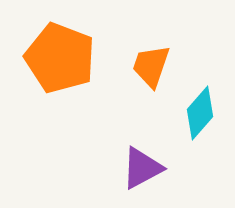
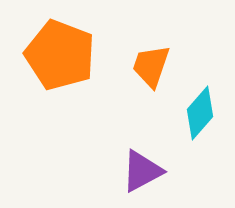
orange pentagon: moved 3 px up
purple triangle: moved 3 px down
